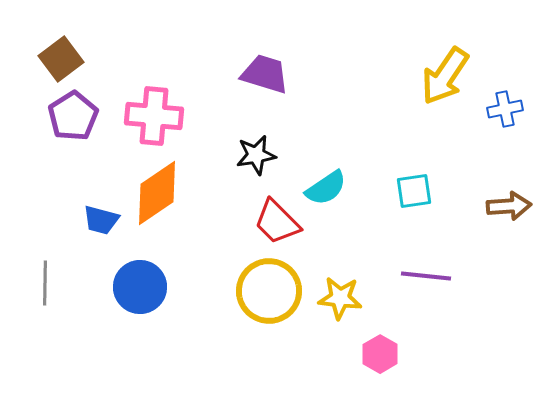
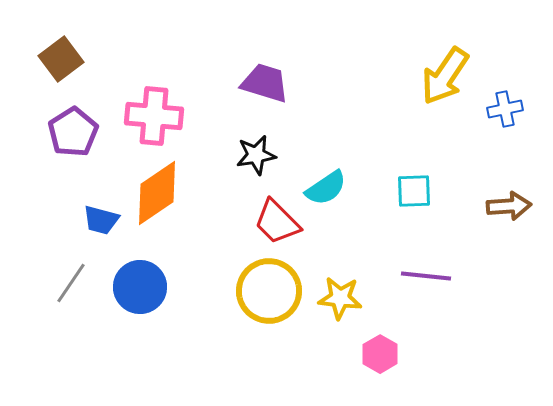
purple trapezoid: moved 9 px down
purple pentagon: moved 16 px down
cyan square: rotated 6 degrees clockwise
gray line: moved 26 px right; rotated 33 degrees clockwise
